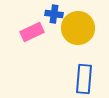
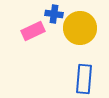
yellow circle: moved 2 px right
pink rectangle: moved 1 px right, 1 px up
